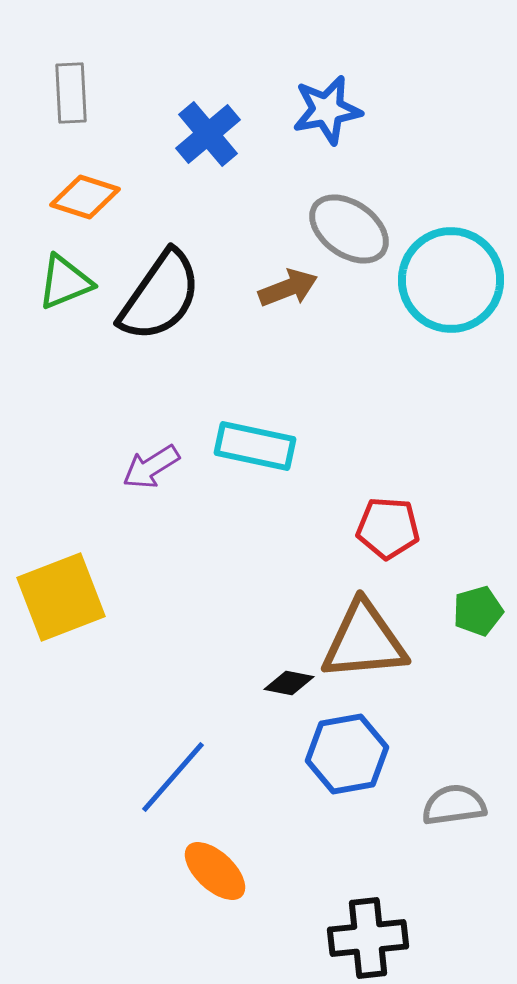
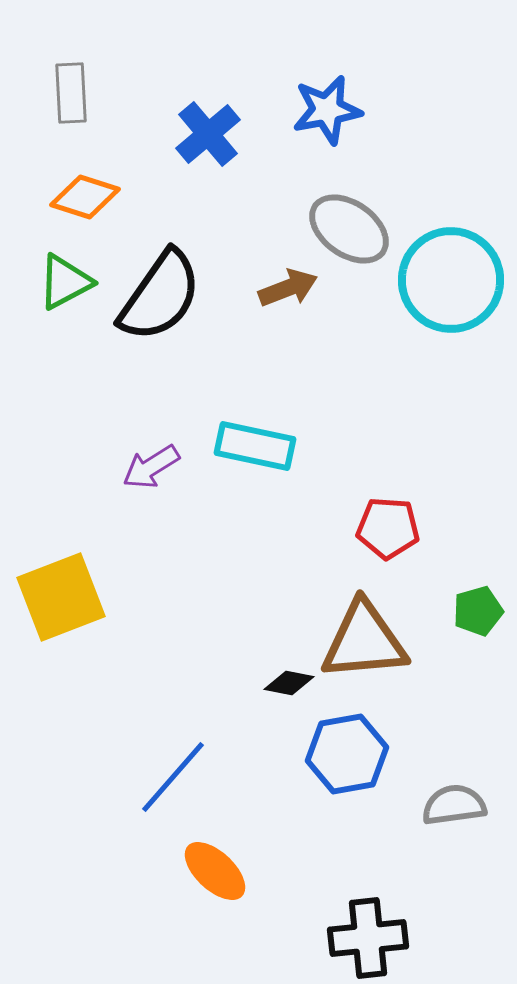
green triangle: rotated 6 degrees counterclockwise
